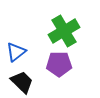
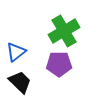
black trapezoid: moved 2 px left
